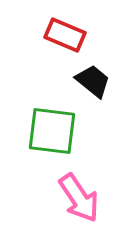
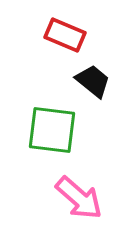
green square: moved 1 px up
pink arrow: rotated 15 degrees counterclockwise
